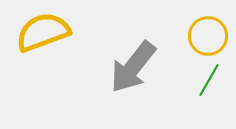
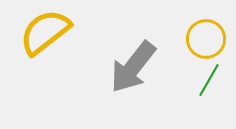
yellow semicircle: moved 2 px right; rotated 18 degrees counterclockwise
yellow circle: moved 2 px left, 3 px down
